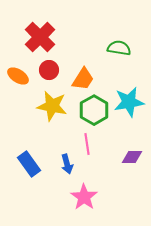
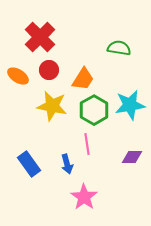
cyan star: moved 1 px right, 3 px down
